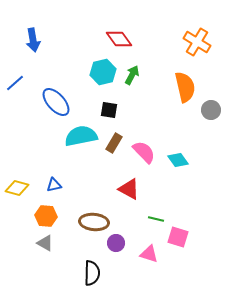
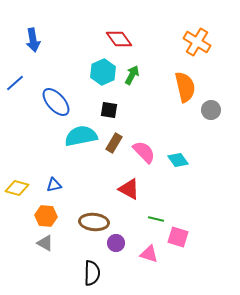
cyan hexagon: rotated 10 degrees counterclockwise
